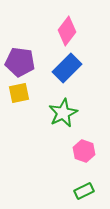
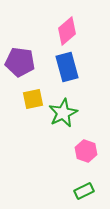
pink diamond: rotated 12 degrees clockwise
blue rectangle: moved 1 px up; rotated 60 degrees counterclockwise
yellow square: moved 14 px right, 6 px down
pink hexagon: moved 2 px right
